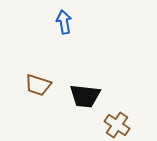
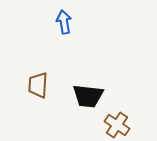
brown trapezoid: rotated 76 degrees clockwise
black trapezoid: moved 3 px right
